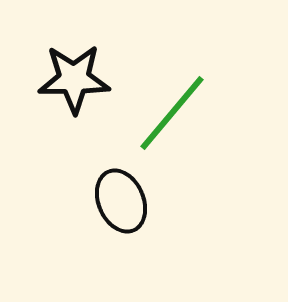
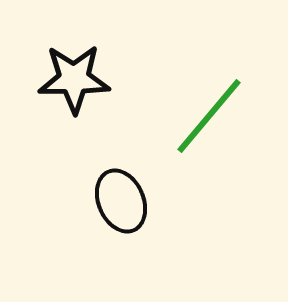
green line: moved 37 px right, 3 px down
